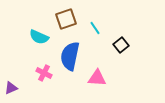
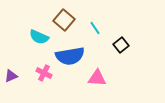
brown square: moved 2 px left, 1 px down; rotated 30 degrees counterclockwise
blue semicircle: rotated 112 degrees counterclockwise
purple triangle: moved 12 px up
